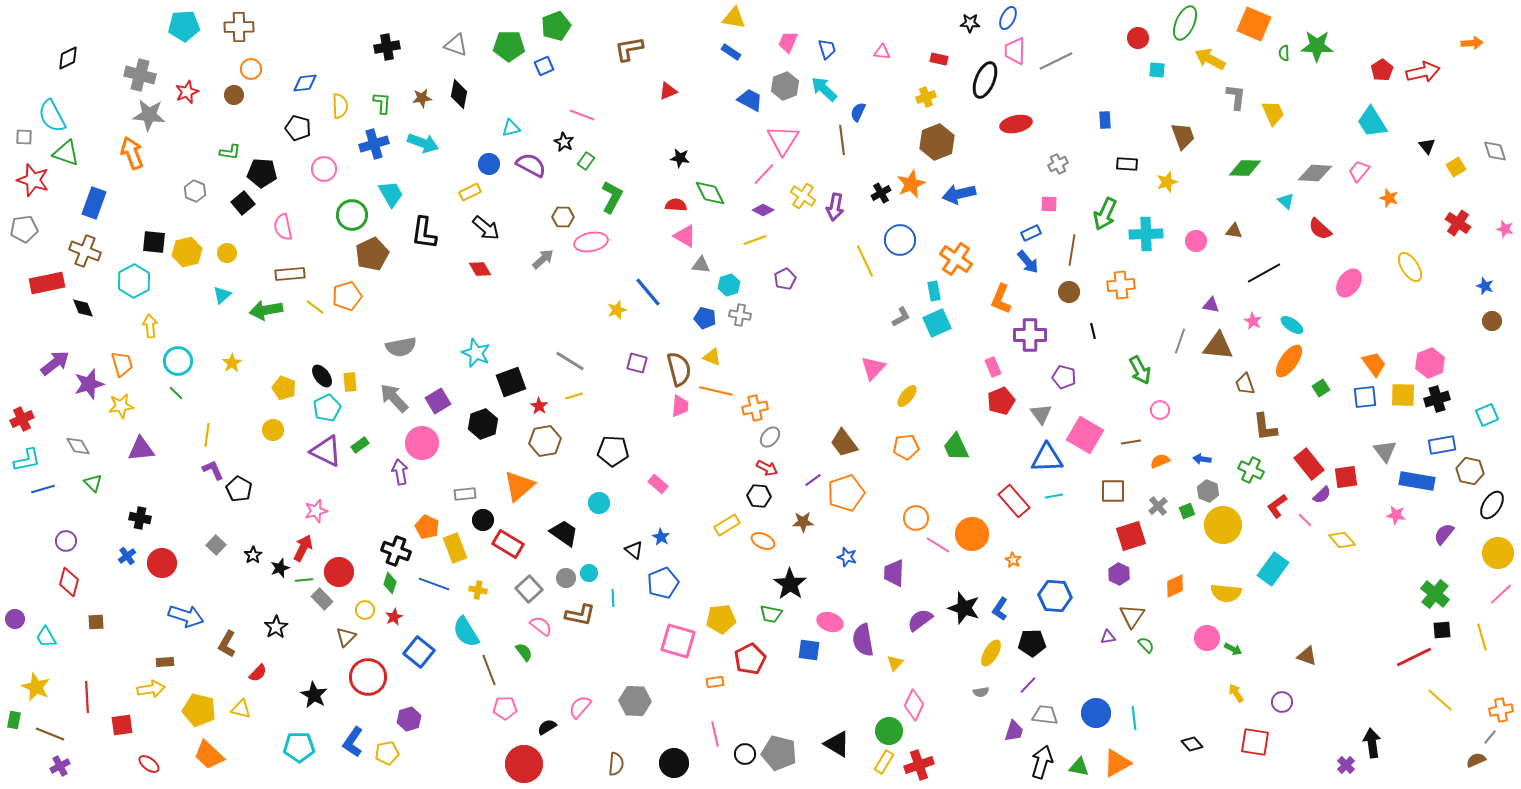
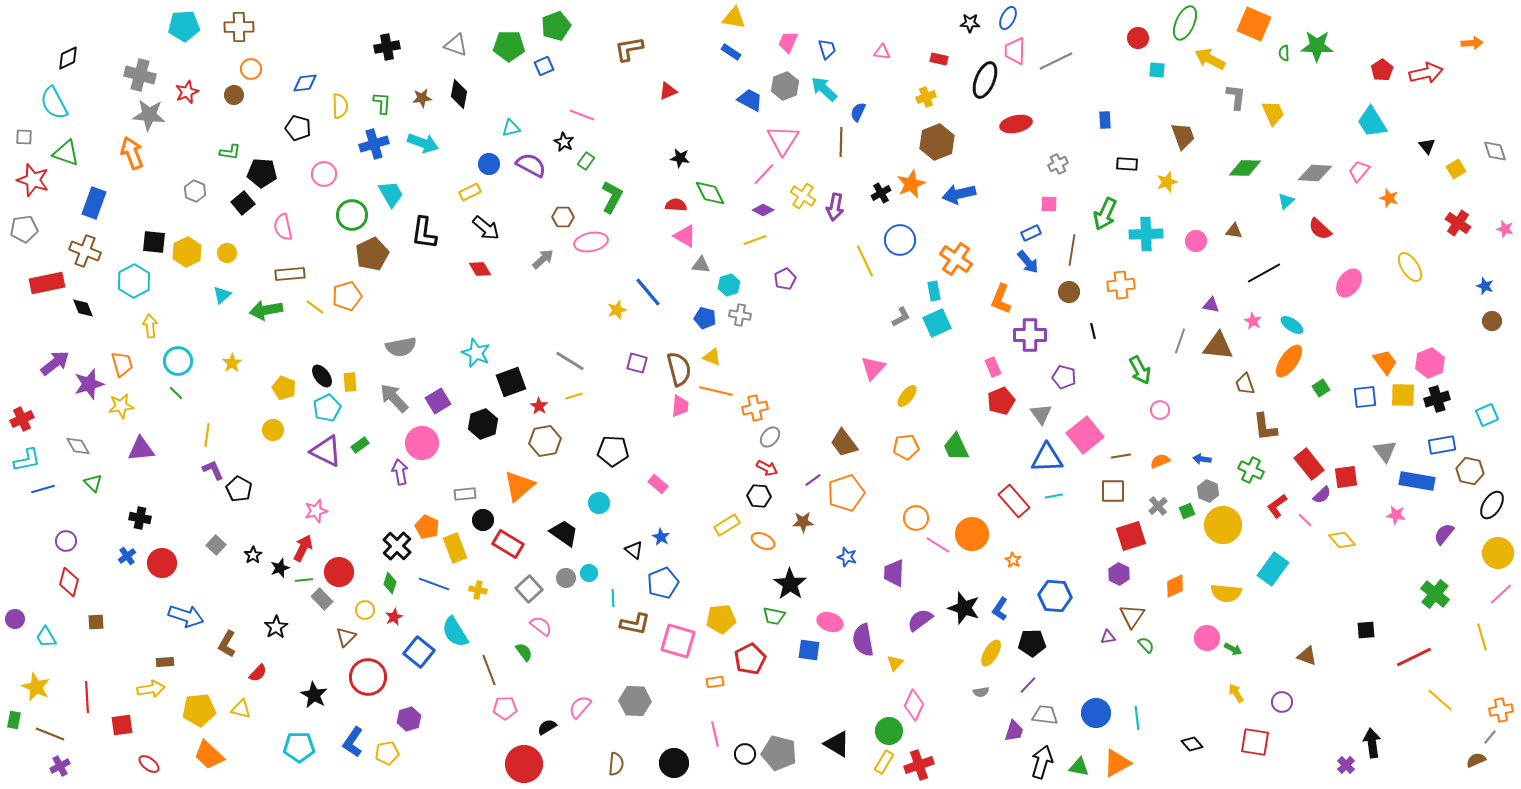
red arrow at (1423, 72): moved 3 px right, 1 px down
cyan semicircle at (52, 116): moved 2 px right, 13 px up
brown line at (842, 140): moved 1 px left, 2 px down; rotated 8 degrees clockwise
yellow square at (1456, 167): moved 2 px down
pink circle at (324, 169): moved 5 px down
cyan triangle at (1286, 201): rotated 36 degrees clockwise
yellow hexagon at (187, 252): rotated 12 degrees counterclockwise
orange trapezoid at (1374, 364): moved 11 px right, 2 px up
pink square at (1085, 435): rotated 21 degrees clockwise
brown line at (1131, 442): moved 10 px left, 14 px down
black cross at (396, 551): moved 1 px right, 5 px up; rotated 24 degrees clockwise
green trapezoid at (771, 614): moved 3 px right, 2 px down
brown L-shape at (580, 615): moved 55 px right, 9 px down
black square at (1442, 630): moved 76 px left
cyan semicircle at (466, 632): moved 11 px left
yellow pentagon at (199, 710): rotated 20 degrees counterclockwise
cyan line at (1134, 718): moved 3 px right
